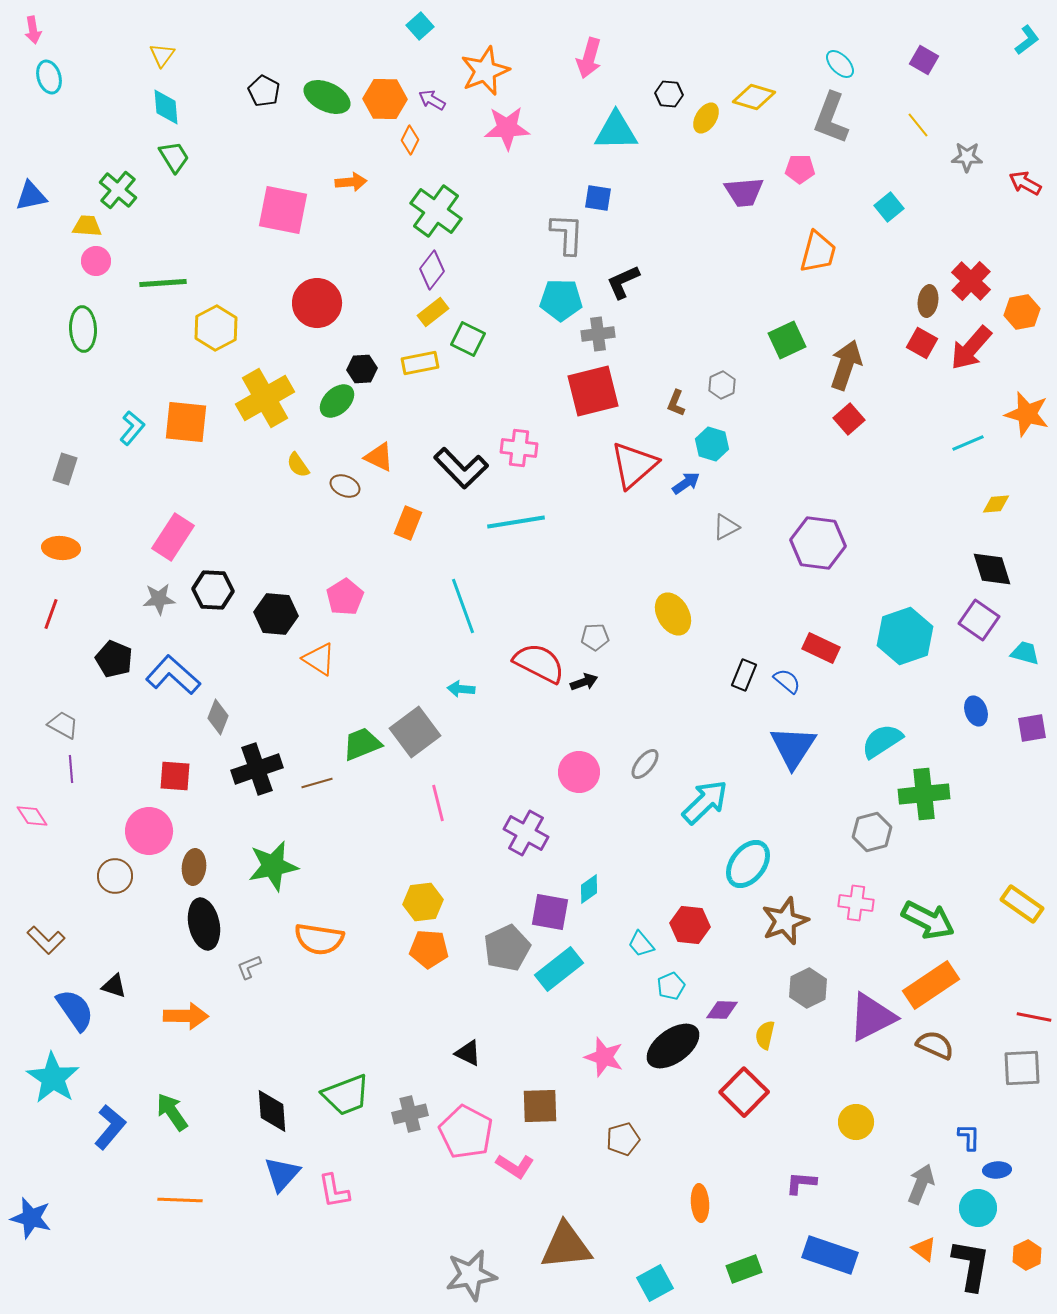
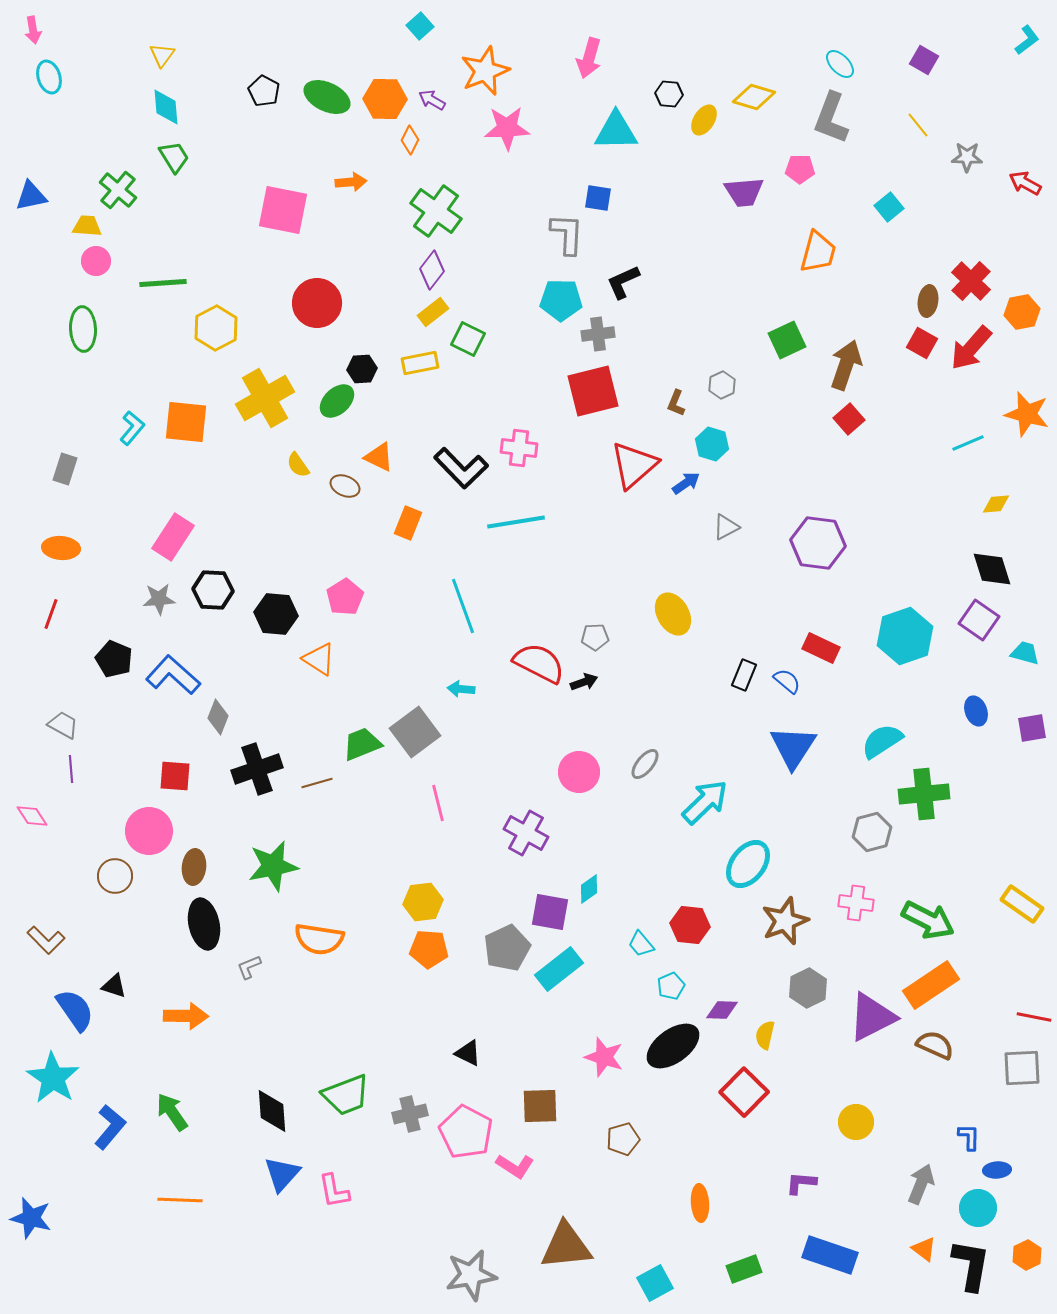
yellow ellipse at (706, 118): moved 2 px left, 2 px down
